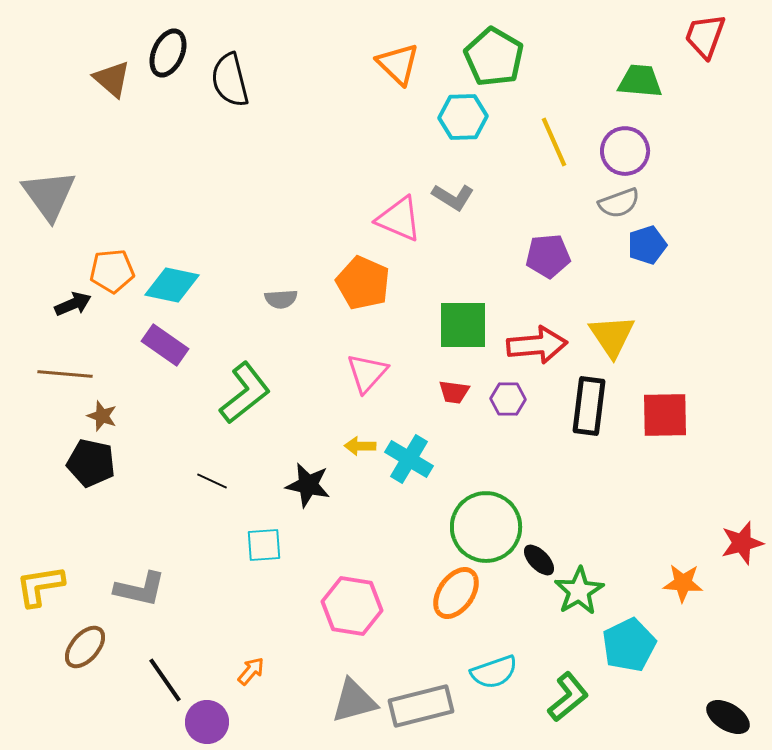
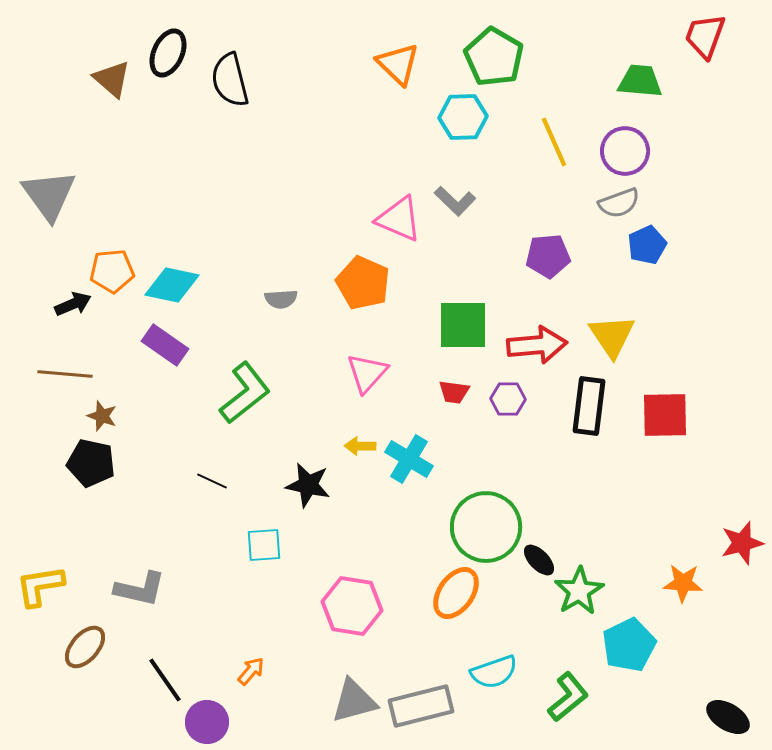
gray L-shape at (453, 197): moved 2 px right, 4 px down; rotated 12 degrees clockwise
blue pentagon at (647, 245): rotated 6 degrees counterclockwise
